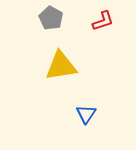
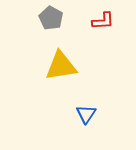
red L-shape: rotated 15 degrees clockwise
